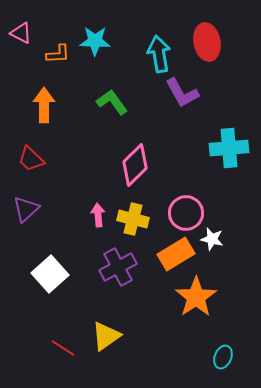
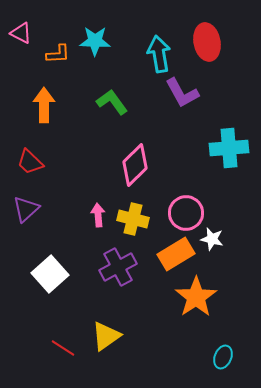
red trapezoid: moved 1 px left, 3 px down
